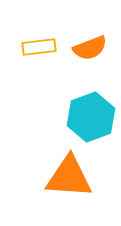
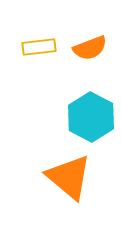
cyan hexagon: rotated 12 degrees counterclockwise
orange triangle: rotated 36 degrees clockwise
